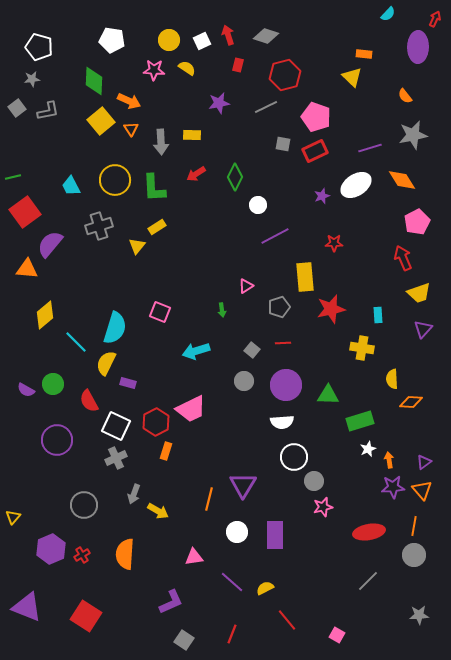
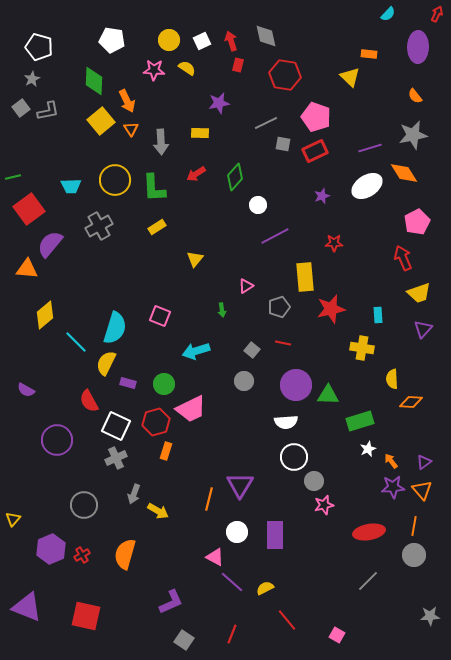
red arrow at (435, 19): moved 2 px right, 5 px up
red arrow at (228, 35): moved 3 px right, 6 px down
gray diamond at (266, 36): rotated 60 degrees clockwise
orange rectangle at (364, 54): moved 5 px right
red hexagon at (285, 75): rotated 24 degrees clockwise
yellow triangle at (352, 77): moved 2 px left
gray star at (32, 79): rotated 21 degrees counterclockwise
orange semicircle at (405, 96): moved 10 px right
orange arrow at (129, 101): moved 2 px left; rotated 40 degrees clockwise
gray line at (266, 107): moved 16 px down
gray square at (17, 108): moved 4 px right
yellow rectangle at (192, 135): moved 8 px right, 2 px up
green diamond at (235, 177): rotated 16 degrees clockwise
orange diamond at (402, 180): moved 2 px right, 7 px up
white ellipse at (356, 185): moved 11 px right, 1 px down
cyan trapezoid at (71, 186): rotated 65 degrees counterclockwise
red square at (25, 212): moved 4 px right, 3 px up
gray cross at (99, 226): rotated 12 degrees counterclockwise
yellow triangle at (137, 246): moved 58 px right, 13 px down
pink square at (160, 312): moved 4 px down
red line at (283, 343): rotated 14 degrees clockwise
green circle at (53, 384): moved 111 px right
purple circle at (286, 385): moved 10 px right
red hexagon at (156, 422): rotated 12 degrees clockwise
white semicircle at (282, 422): moved 4 px right
orange arrow at (389, 460): moved 2 px right, 1 px down; rotated 28 degrees counterclockwise
purple triangle at (243, 485): moved 3 px left
pink star at (323, 507): moved 1 px right, 2 px up
yellow triangle at (13, 517): moved 2 px down
orange semicircle at (125, 554): rotated 12 degrees clockwise
pink triangle at (194, 557): moved 21 px right; rotated 36 degrees clockwise
gray star at (419, 615): moved 11 px right, 1 px down
red square at (86, 616): rotated 20 degrees counterclockwise
